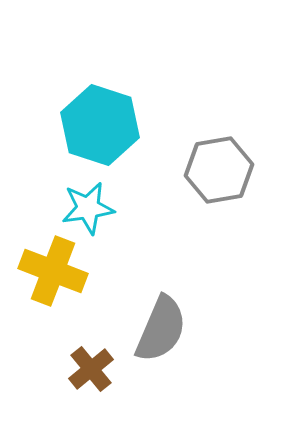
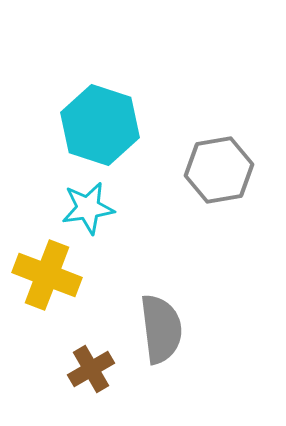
yellow cross: moved 6 px left, 4 px down
gray semicircle: rotated 30 degrees counterclockwise
brown cross: rotated 9 degrees clockwise
